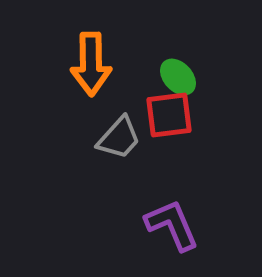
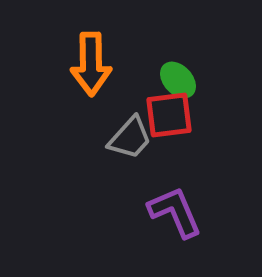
green ellipse: moved 3 px down
gray trapezoid: moved 11 px right
purple L-shape: moved 3 px right, 13 px up
